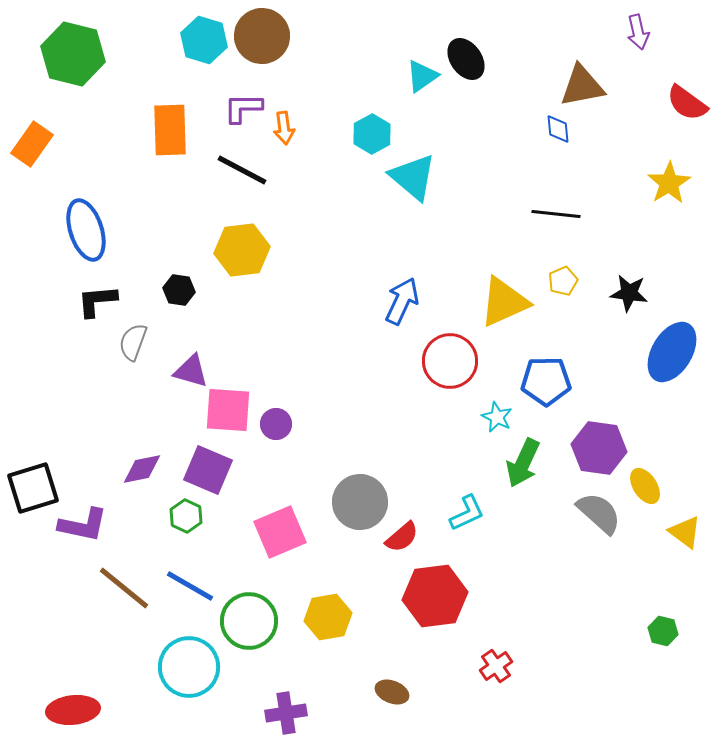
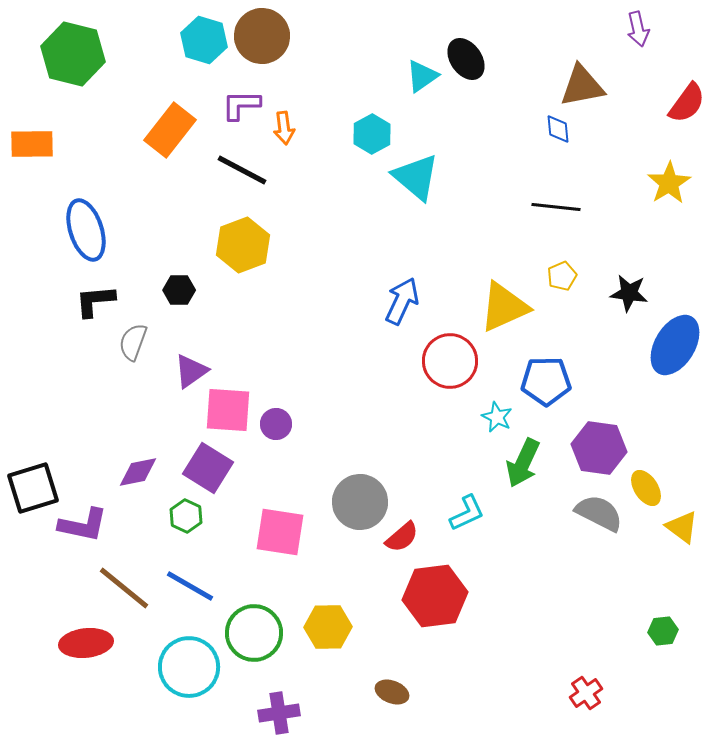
purple arrow at (638, 32): moved 3 px up
red semicircle at (687, 103): rotated 90 degrees counterclockwise
purple L-shape at (243, 108): moved 2 px left, 3 px up
orange rectangle at (170, 130): rotated 40 degrees clockwise
orange rectangle at (32, 144): rotated 54 degrees clockwise
cyan triangle at (413, 177): moved 3 px right
black line at (556, 214): moved 7 px up
yellow hexagon at (242, 250): moved 1 px right, 5 px up; rotated 14 degrees counterclockwise
yellow pentagon at (563, 281): moved 1 px left, 5 px up
black hexagon at (179, 290): rotated 8 degrees counterclockwise
black L-shape at (97, 301): moved 2 px left
yellow triangle at (504, 302): moved 5 px down
blue ellipse at (672, 352): moved 3 px right, 7 px up
purple triangle at (191, 371): rotated 51 degrees counterclockwise
purple diamond at (142, 469): moved 4 px left, 3 px down
purple square at (208, 470): moved 2 px up; rotated 9 degrees clockwise
yellow ellipse at (645, 486): moved 1 px right, 2 px down
gray semicircle at (599, 513): rotated 15 degrees counterclockwise
pink square at (280, 532): rotated 32 degrees clockwise
yellow triangle at (685, 532): moved 3 px left, 5 px up
yellow hexagon at (328, 617): moved 10 px down; rotated 9 degrees clockwise
green circle at (249, 621): moved 5 px right, 12 px down
green hexagon at (663, 631): rotated 20 degrees counterclockwise
red cross at (496, 666): moved 90 px right, 27 px down
red ellipse at (73, 710): moved 13 px right, 67 px up
purple cross at (286, 713): moved 7 px left
